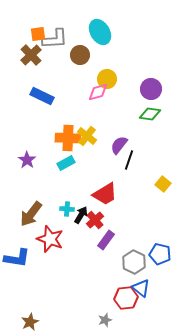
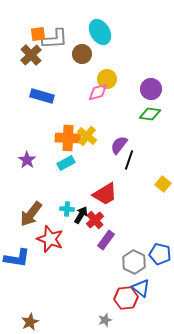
brown circle: moved 2 px right, 1 px up
blue rectangle: rotated 10 degrees counterclockwise
